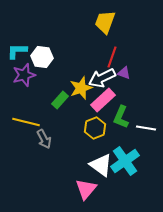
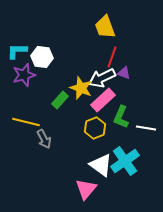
yellow trapezoid: moved 5 px down; rotated 40 degrees counterclockwise
yellow star: rotated 30 degrees counterclockwise
